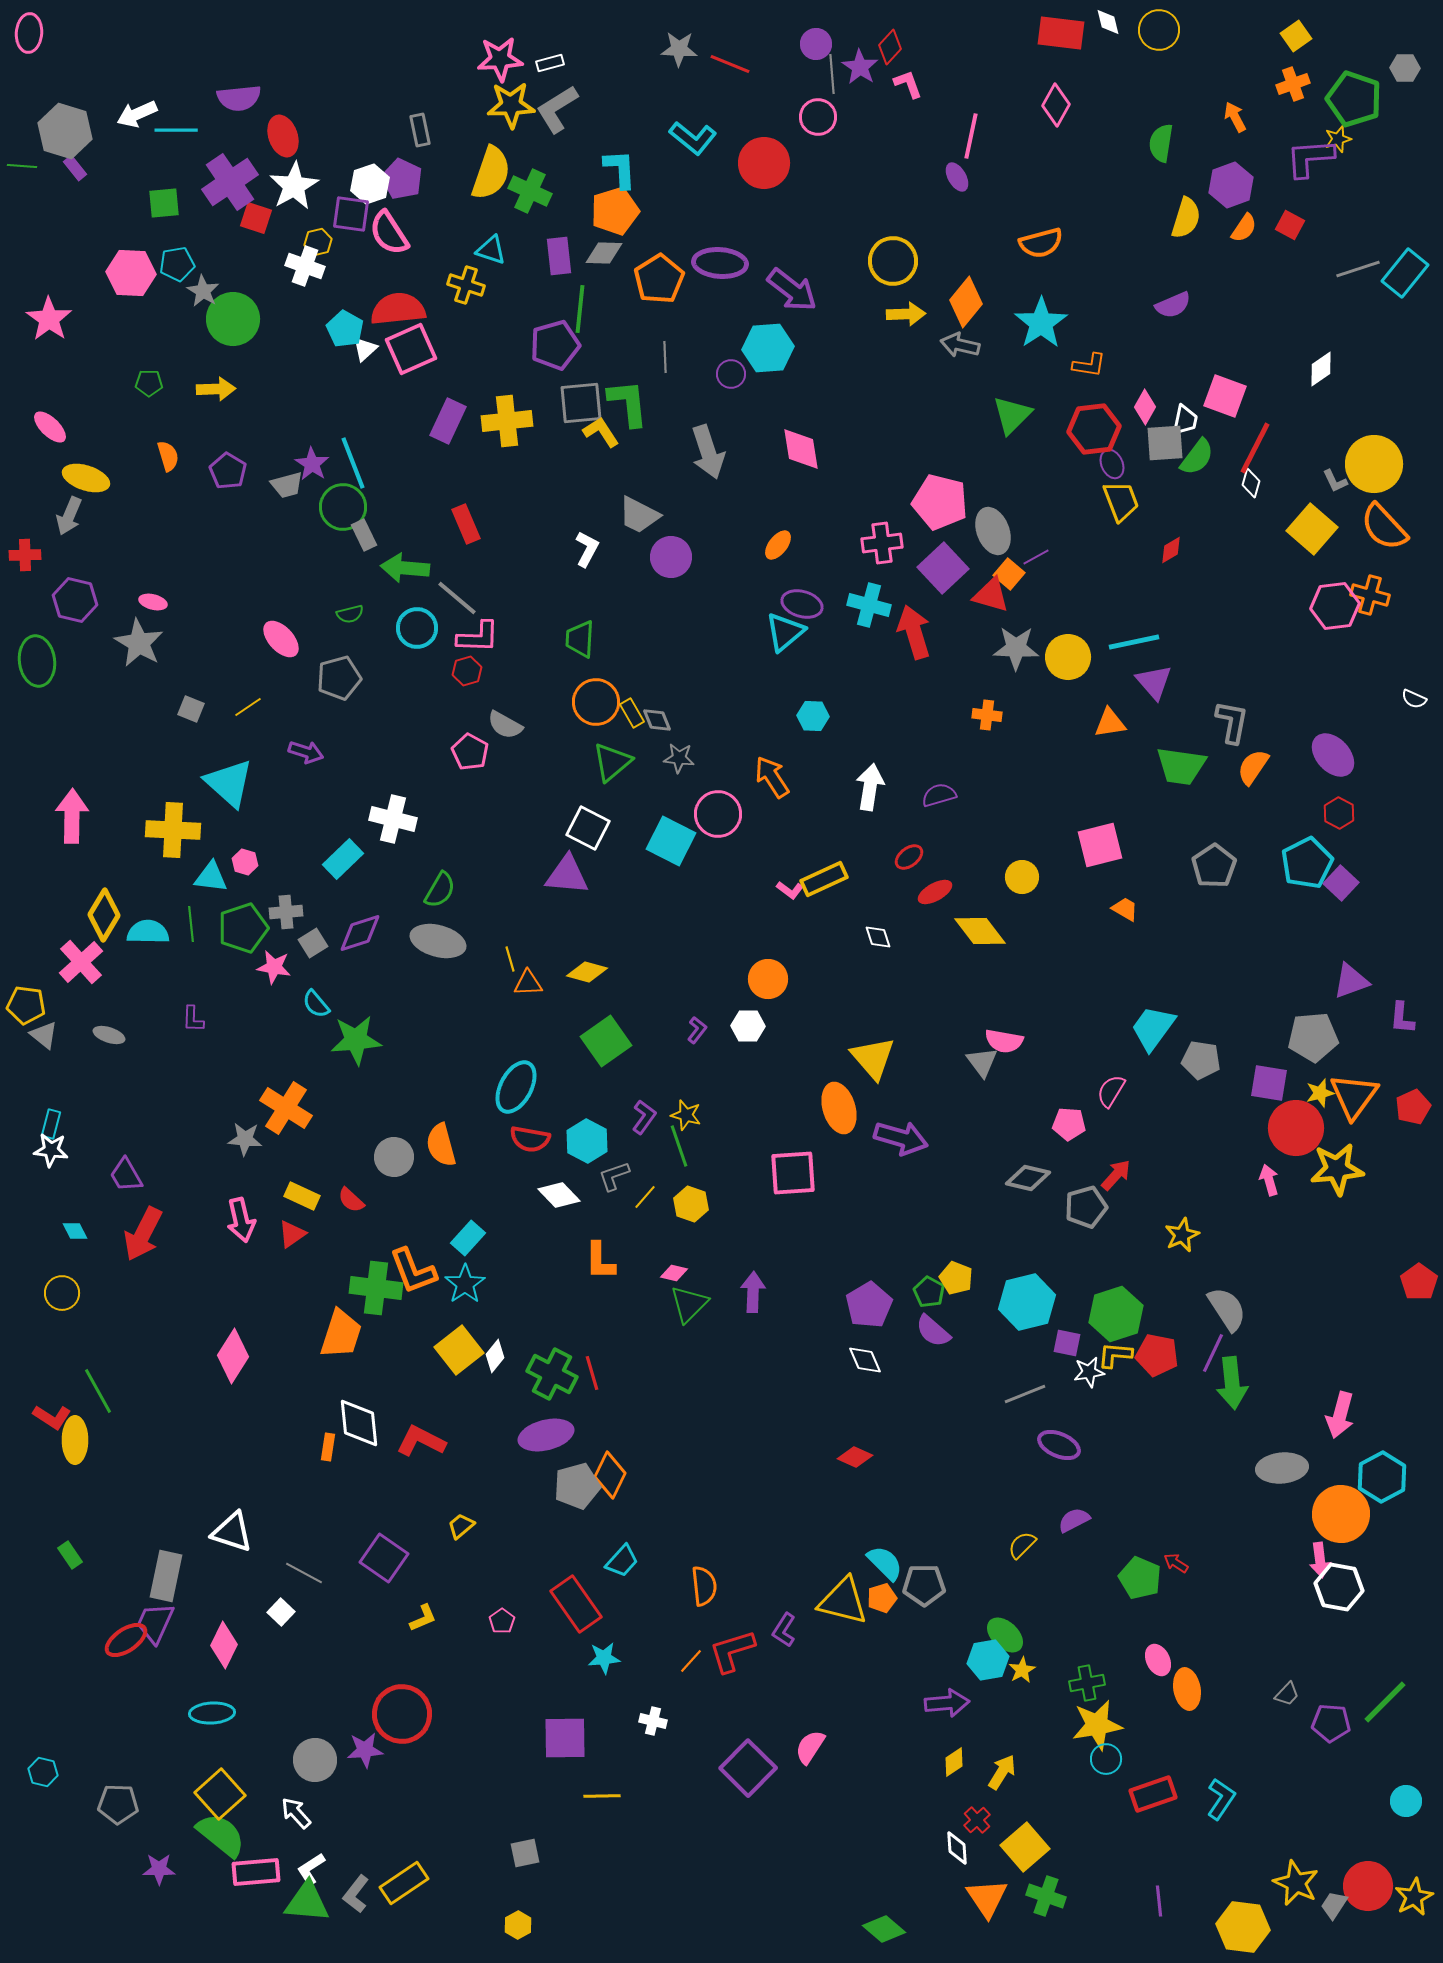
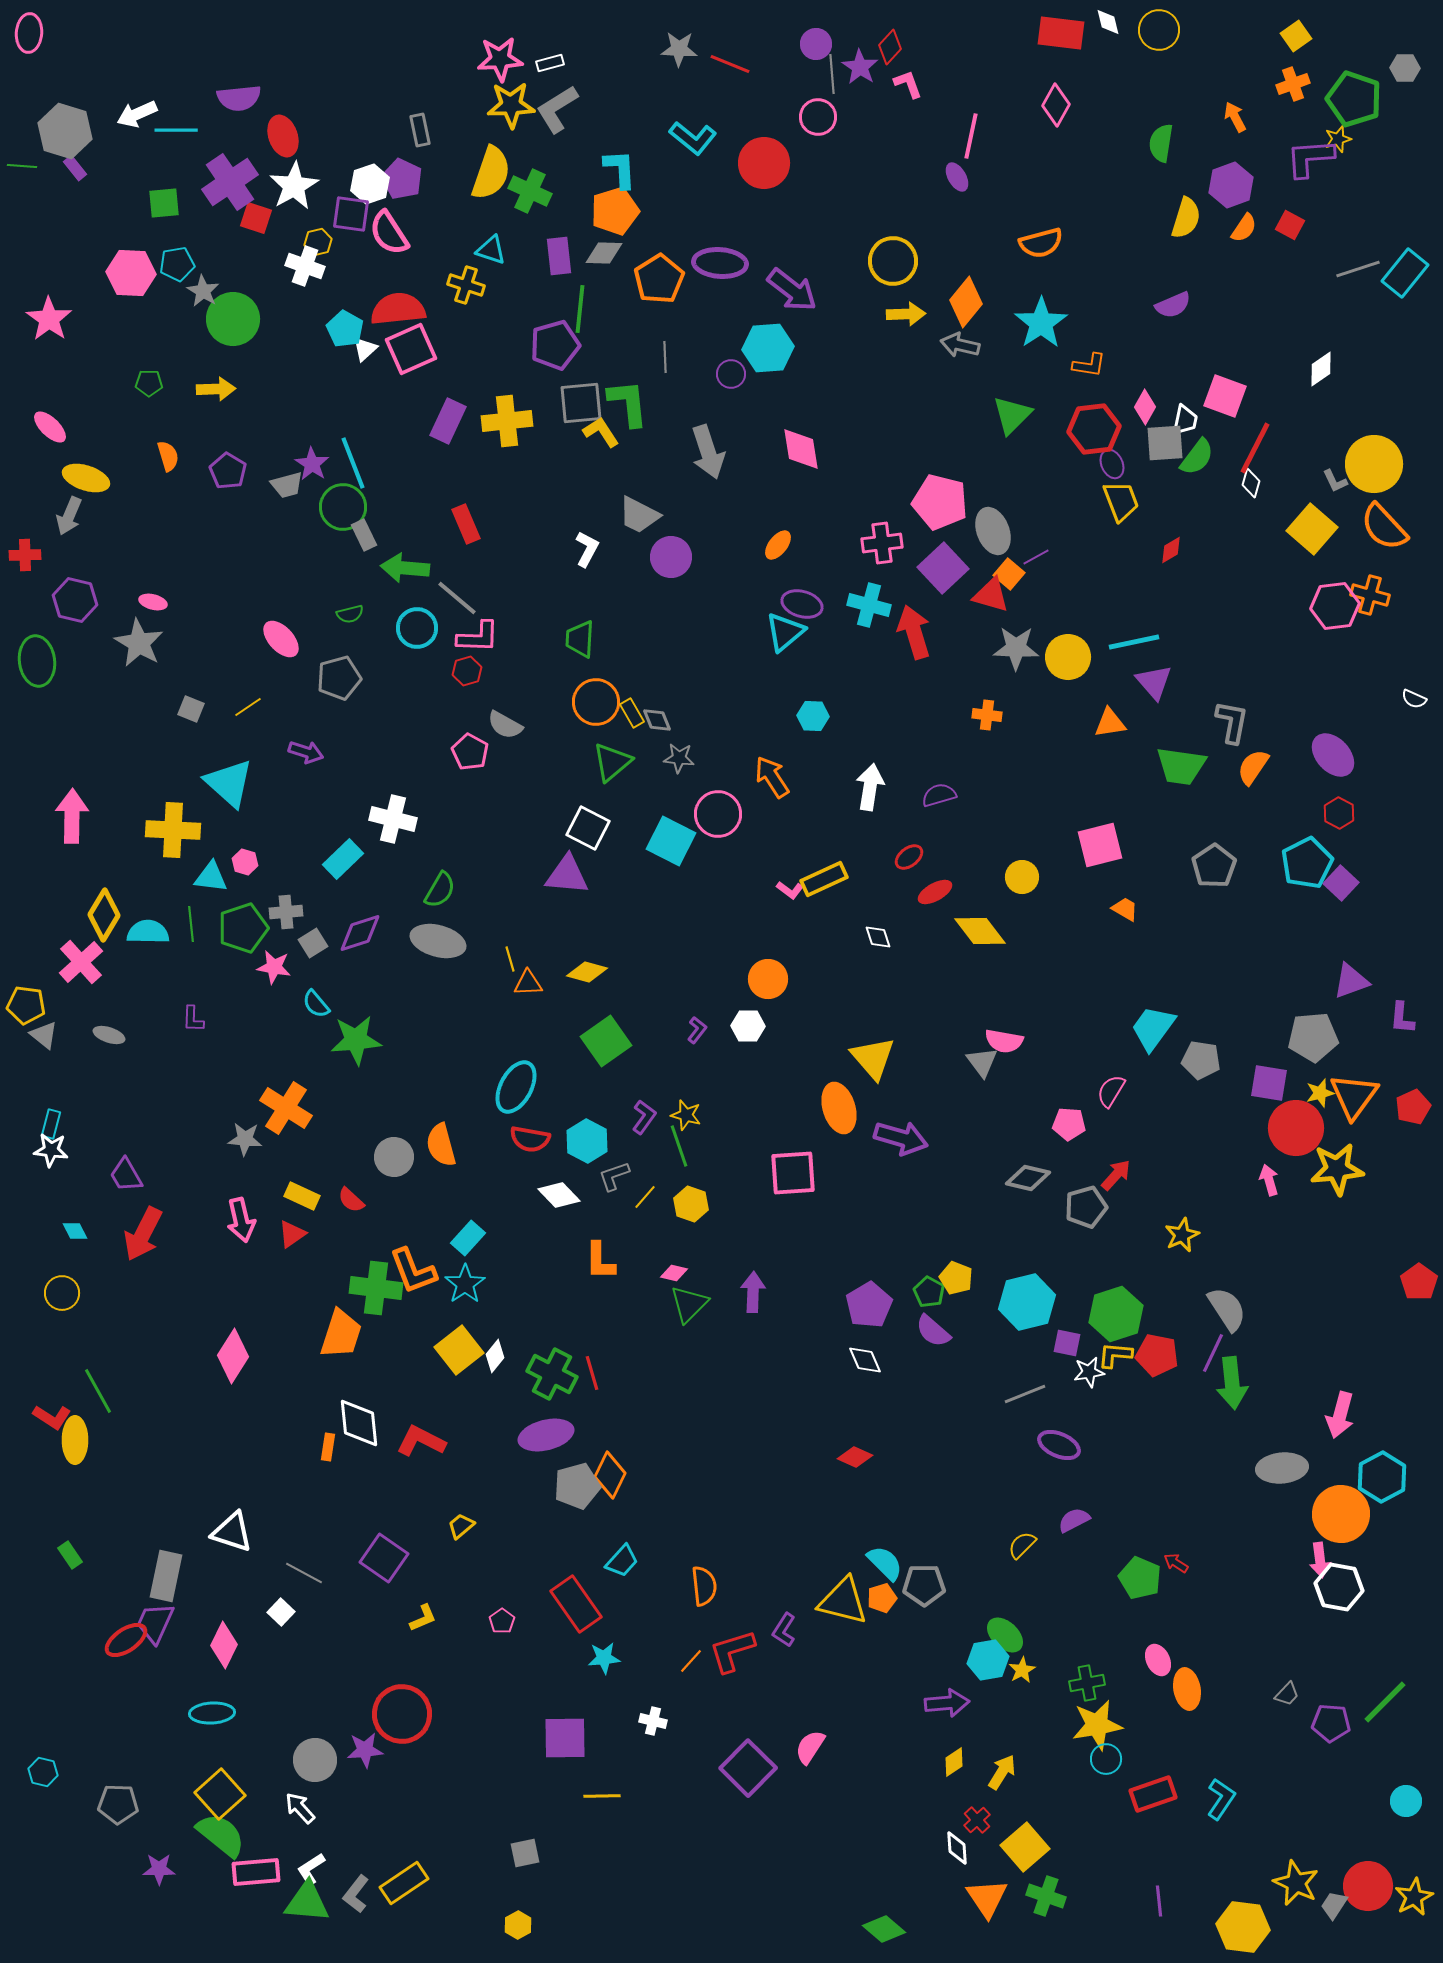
white arrow at (296, 1813): moved 4 px right, 5 px up
